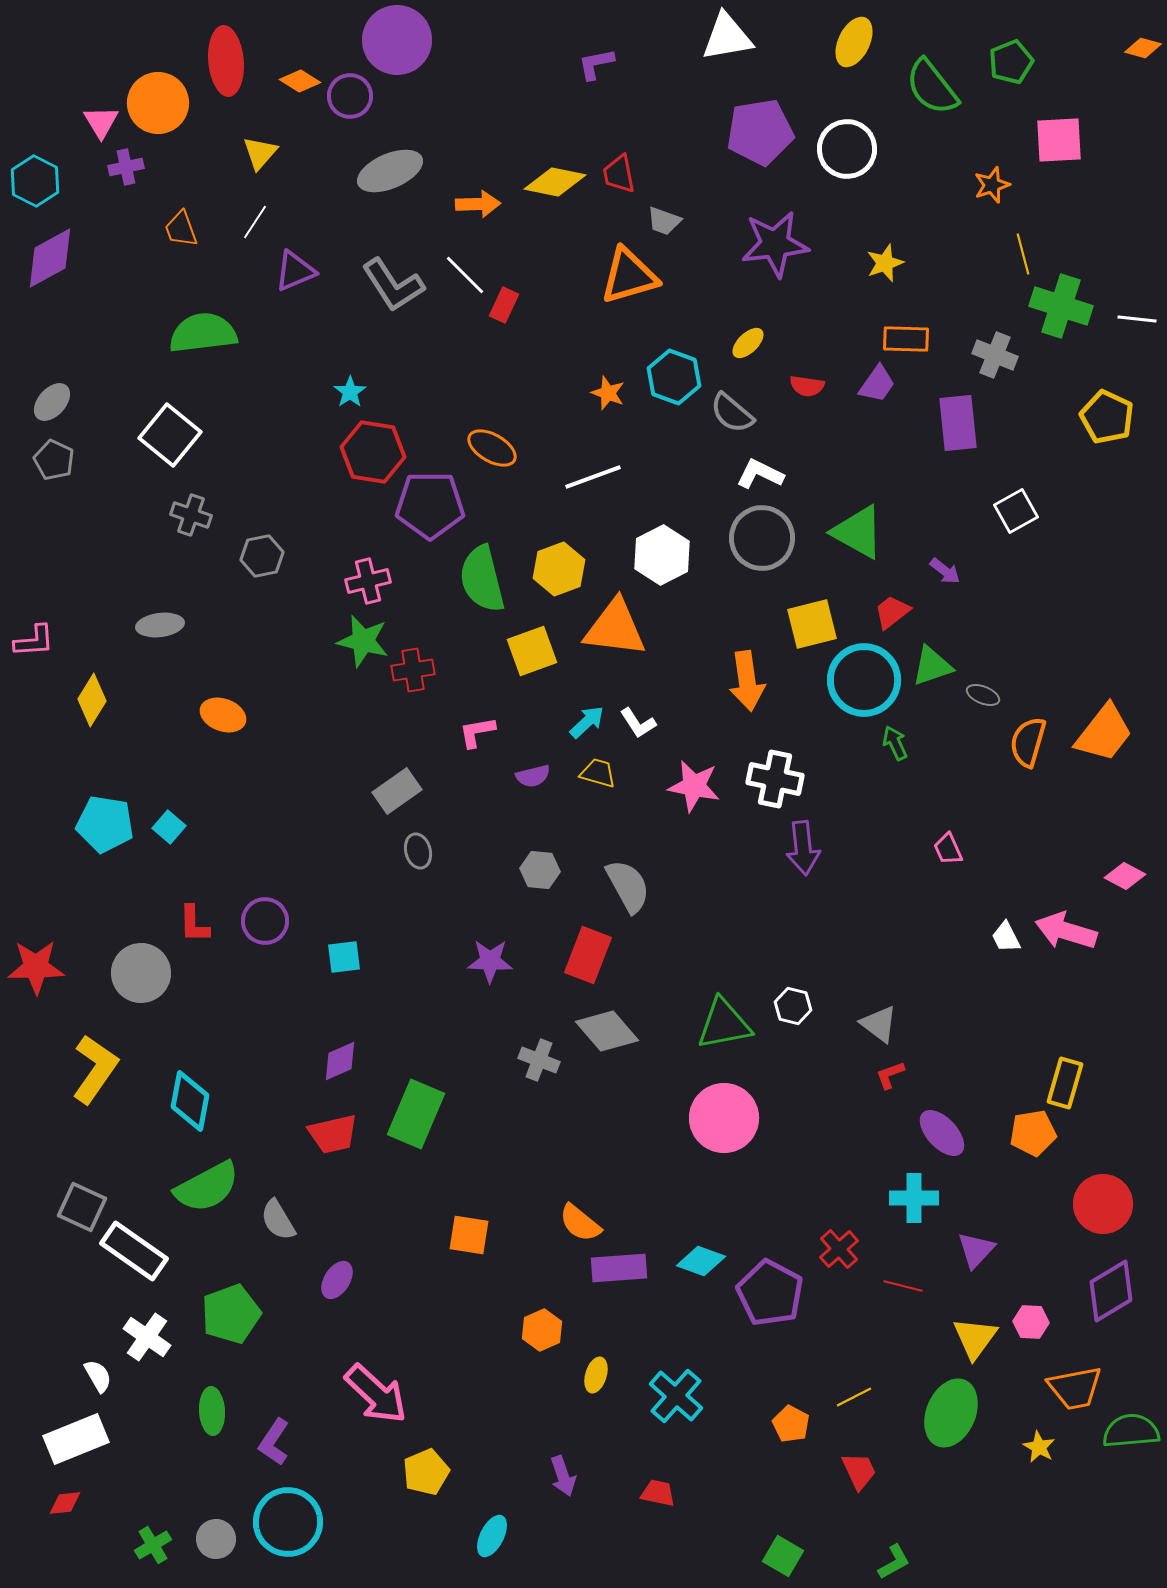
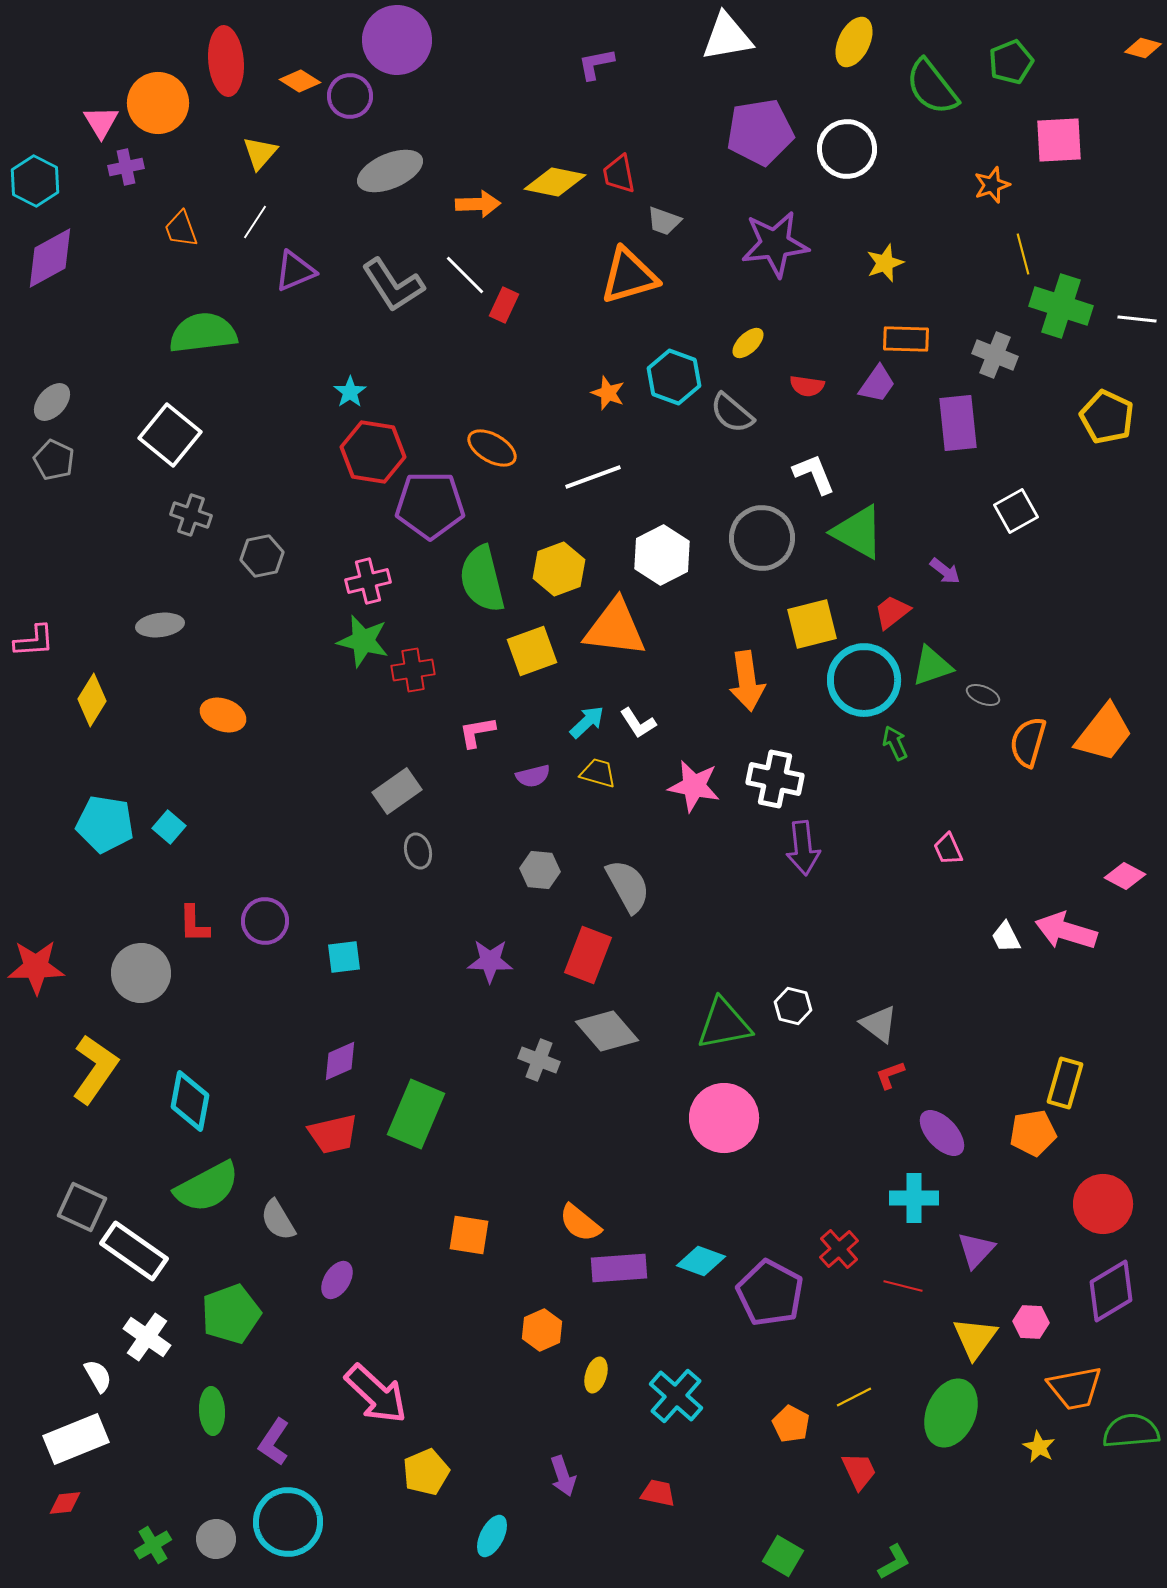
white L-shape at (760, 474): moved 54 px right; rotated 42 degrees clockwise
